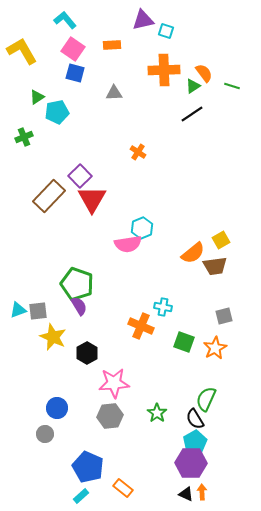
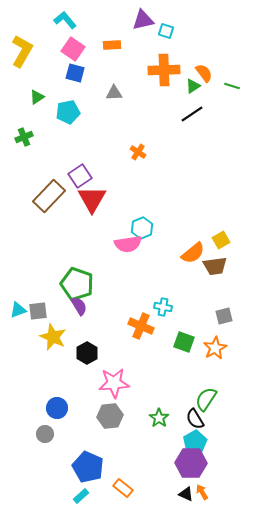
yellow L-shape at (22, 51): rotated 60 degrees clockwise
cyan pentagon at (57, 112): moved 11 px right
purple square at (80, 176): rotated 10 degrees clockwise
green semicircle at (206, 399): rotated 10 degrees clockwise
green star at (157, 413): moved 2 px right, 5 px down
orange arrow at (202, 492): rotated 28 degrees counterclockwise
